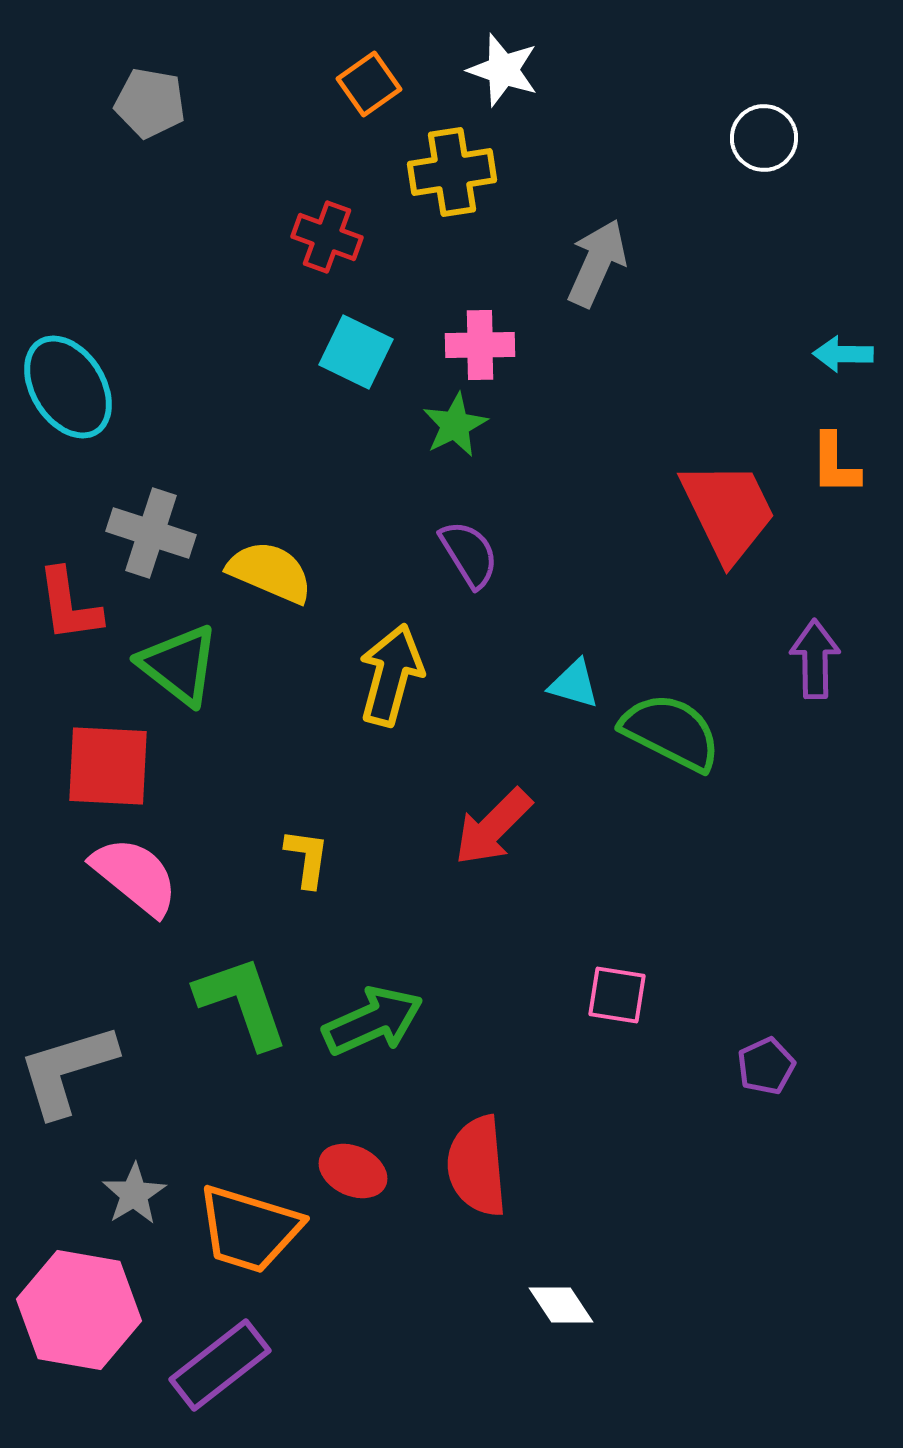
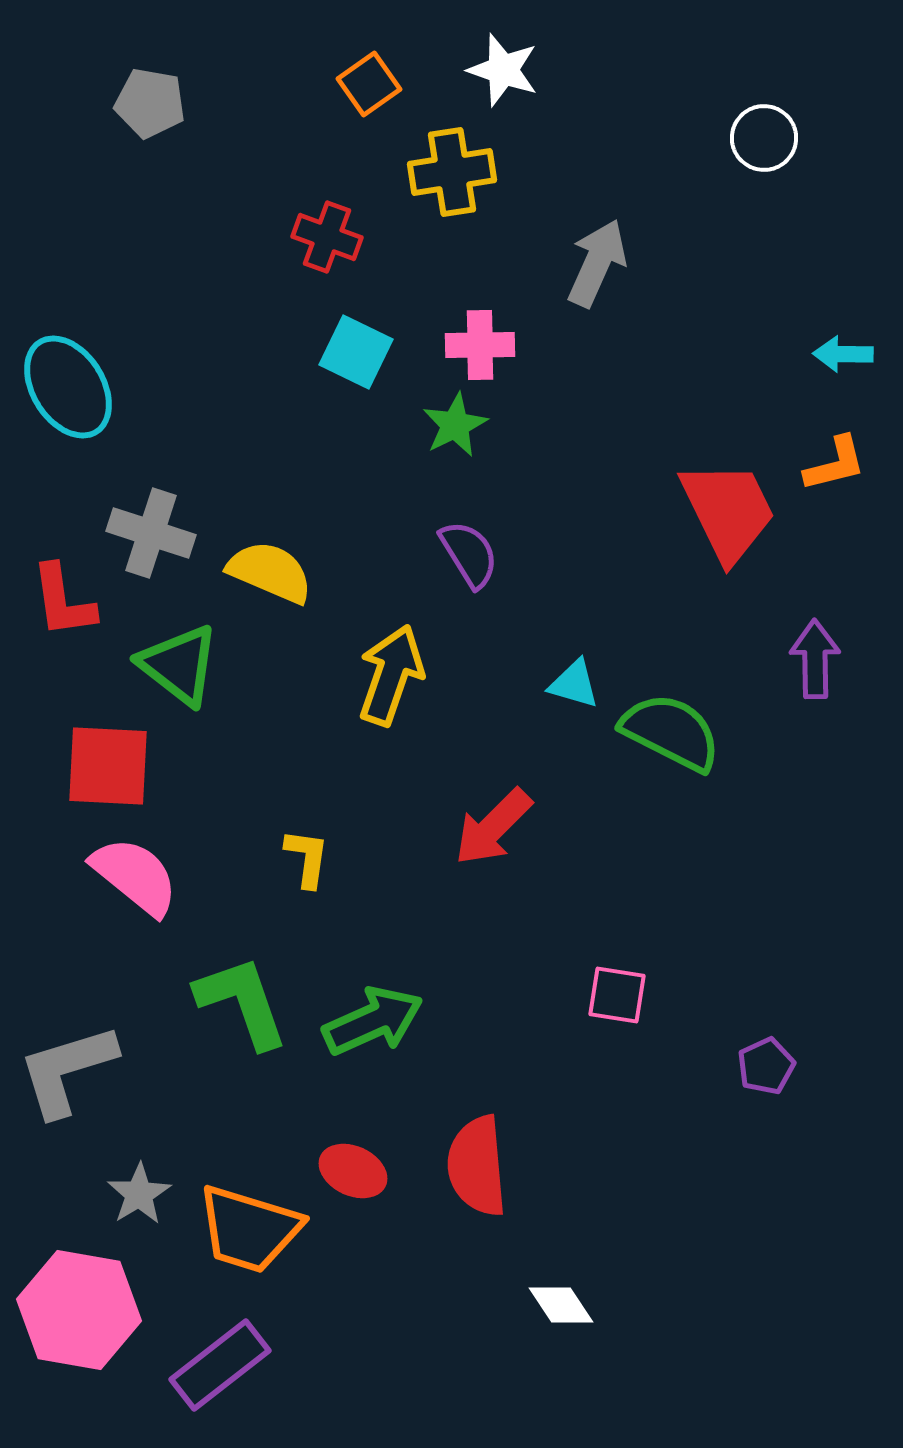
orange L-shape: rotated 104 degrees counterclockwise
red L-shape: moved 6 px left, 4 px up
yellow arrow: rotated 4 degrees clockwise
gray star: moved 5 px right
